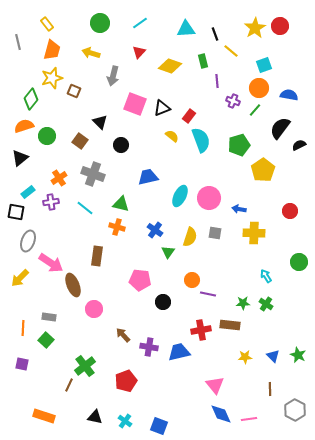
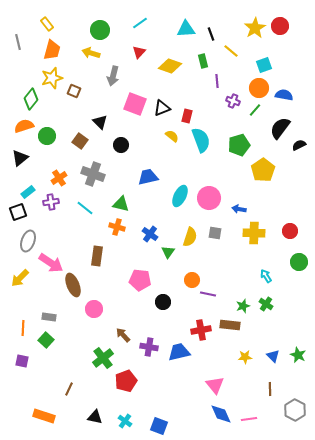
green circle at (100, 23): moved 7 px down
black line at (215, 34): moved 4 px left
blue semicircle at (289, 95): moved 5 px left
red rectangle at (189, 116): moved 2 px left; rotated 24 degrees counterclockwise
red circle at (290, 211): moved 20 px down
black square at (16, 212): moved 2 px right; rotated 30 degrees counterclockwise
blue cross at (155, 230): moved 5 px left, 4 px down
green star at (243, 303): moved 3 px down; rotated 16 degrees counterclockwise
purple square at (22, 364): moved 3 px up
green cross at (85, 366): moved 18 px right, 8 px up
brown line at (69, 385): moved 4 px down
